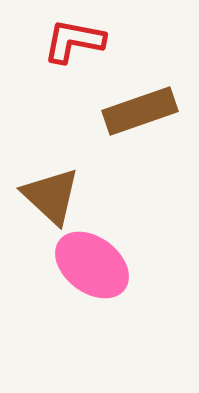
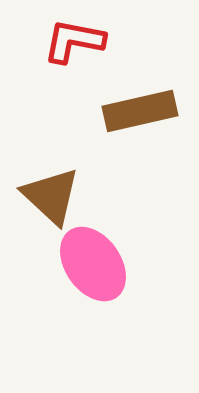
brown rectangle: rotated 6 degrees clockwise
pink ellipse: moved 1 px right, 1 px up; rotated 18 degrees clockwise
